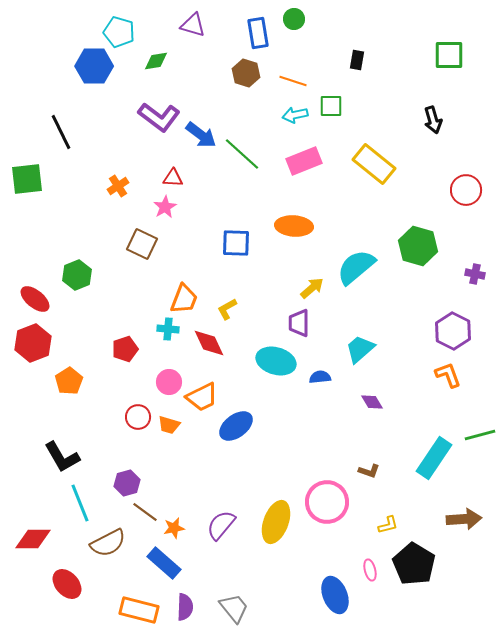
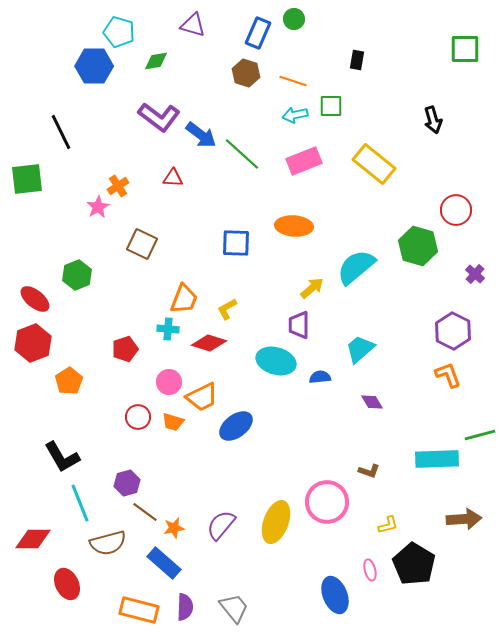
blue rectangle at (258, 33): rotated 32 degrees clockwise
green square at (449, 55): moved 16 px right, 6 px up
red circle at (466, 190): moved 10 px left, 20 px down
pink star at (165, 207): moved 67 px left
purple cross at (475, 274): rotated 30 degrees clockwise
purple trapezoid at (299, 323): moved 2 px down
red diamond at (209, 343): rotated 48 degrees counterclockwise
orange trapezoid at (169, 425): moved 4 px right, 3 px up
cyan rectangle at (434, 458): moved 3 px right, 1 px down; rotated 54 degrees clockwise
brown semicircle at (108, 543): rotated 12 degrees clockwise
red ellipse at (67, 584): rotated 16 degrees clockwise
